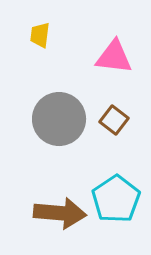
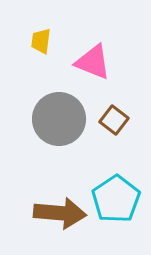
yellow trapezoid: moved 1 px right, 6 px down
pink triangle: moved 21 px left, 5 px down; rotated 15 degrees clockwise
